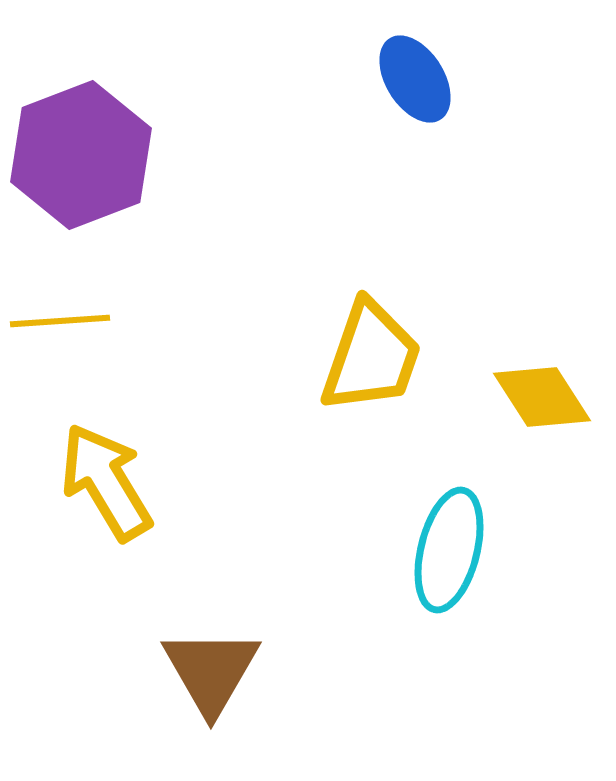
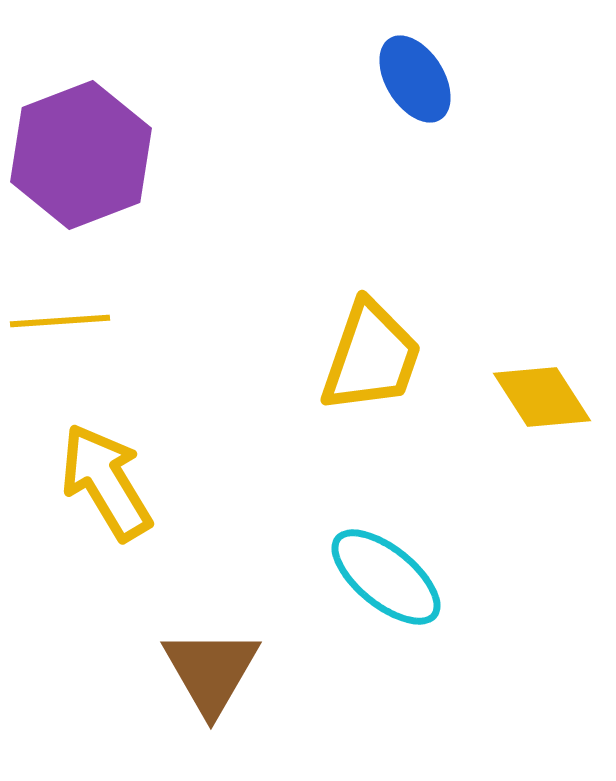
cyan ellipse: moved 63 px left, 27 px down; rotated 65 degrees counterclockwise
